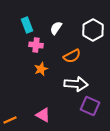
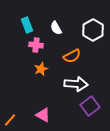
white semicircle: rotated 64 degrees counterclockwise
purple square: rotated 30 degrees clockwise
orange line: rotated 24 degrees counterclockwise
